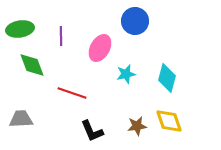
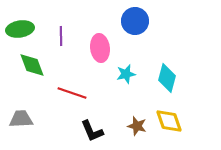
pink ellipse: rotated 36 degrees counterclockwise
brown star: rotated 24 degrees clockwise
